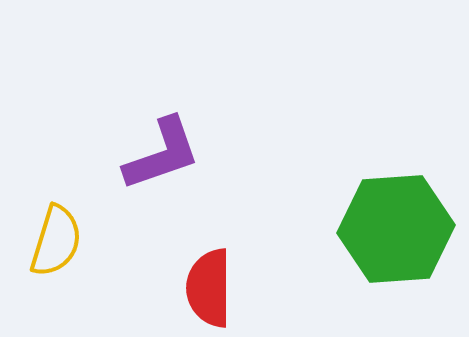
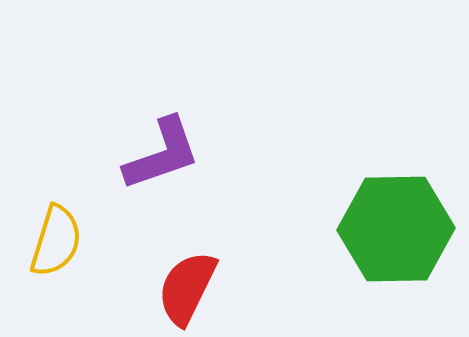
green hexagon: rotated 3 degrees clockwise
red semicircle: moved 22 px left; rotated 26 degrees clockwise
